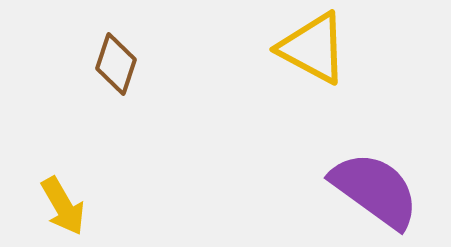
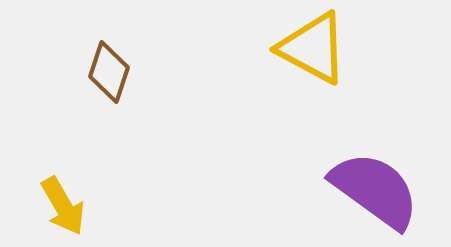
brown diamond: moved 7 px left, 8 px down
